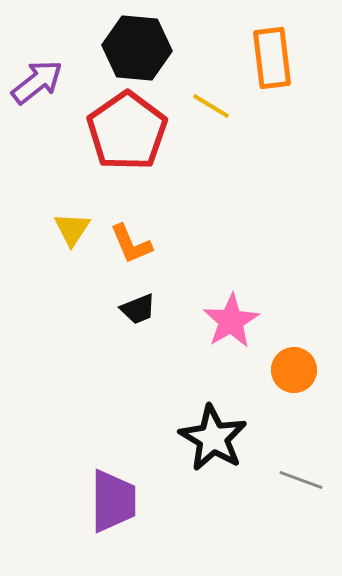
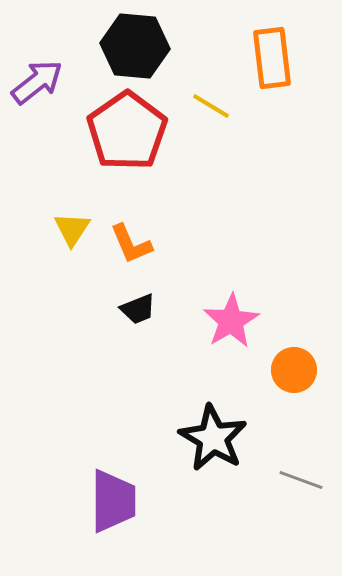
black hexagon: moved 2 px left, 2 px up
